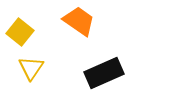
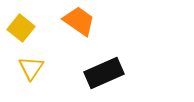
yellow square: moved 1 px right, 4 px up
